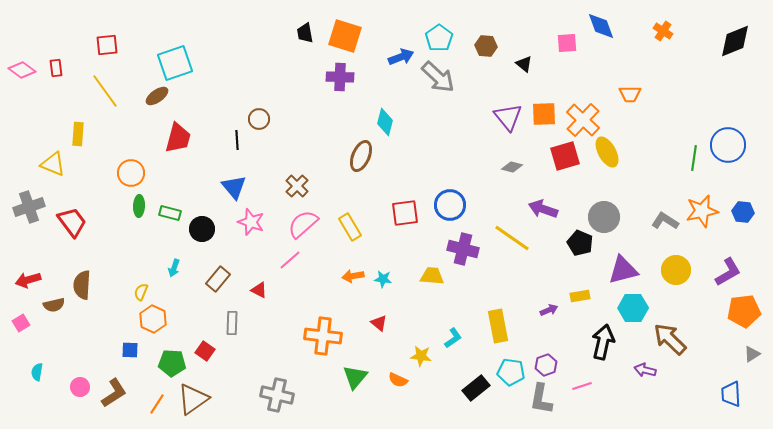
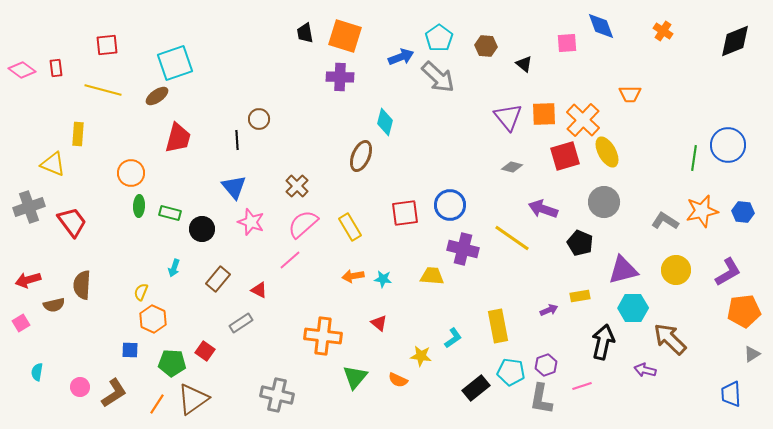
yellow line at (105, 91): moved 2 px left, 1 px up; rotated 39 degrees counterclockwise
gray circle at (604, 217): moved 15 px up
gray rectangle at (232, 323): moved 9 px right; rotated 55 degrees clockwise
